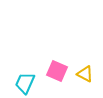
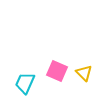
yellow triangle: moved 1 px left, 1 px up; rotated 18 degrees clockwise
